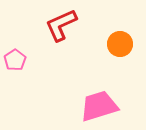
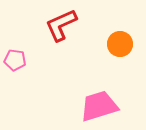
pink pentagon: rotated 30 degrees counterclockwise
